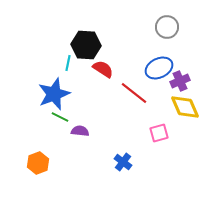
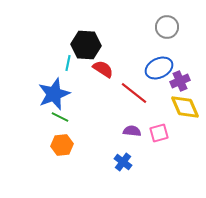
purple semicircle: moved 52 px right
orange hexagon: moved 24 px right, 18 px up; rotated 15 degrees clockwise
